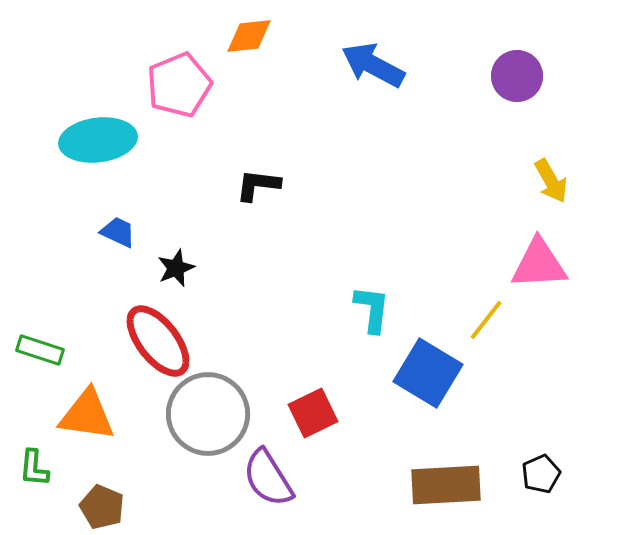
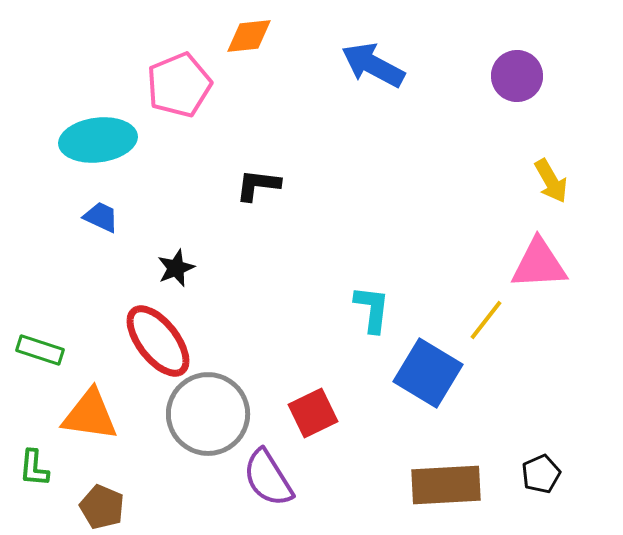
blue trapezoid: moved 17 px left, 15 px up
orange triangle: moved 3 px right
